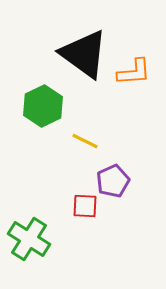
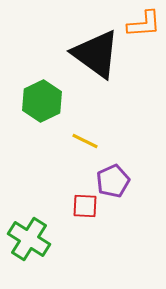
black triangle: moved 12 px right
orange L-shape: moved 10 px right, 48 px up
green hexagon: moved 1 px left, 5 px up
